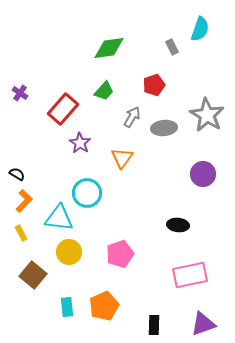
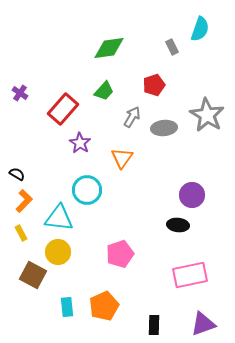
purple circle: moved 11 px left, 21 px down
cyan circle: moved 3 px up
yellow circle: moved 11 px left
brown square: rotated 12 degrees counterclockwise
